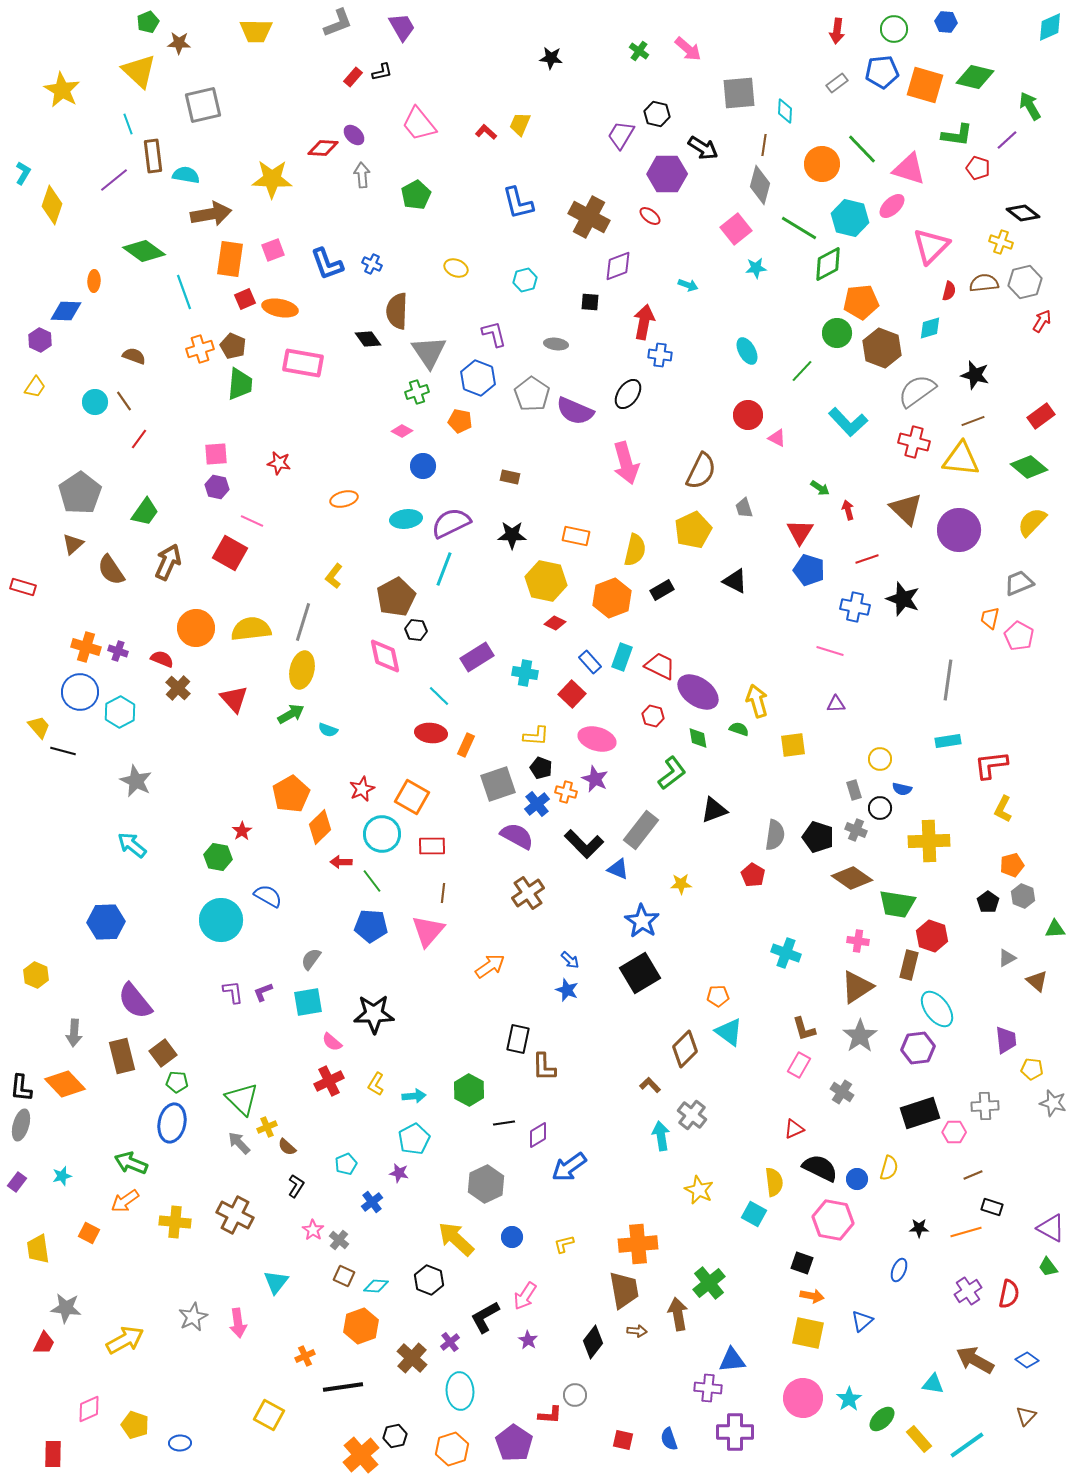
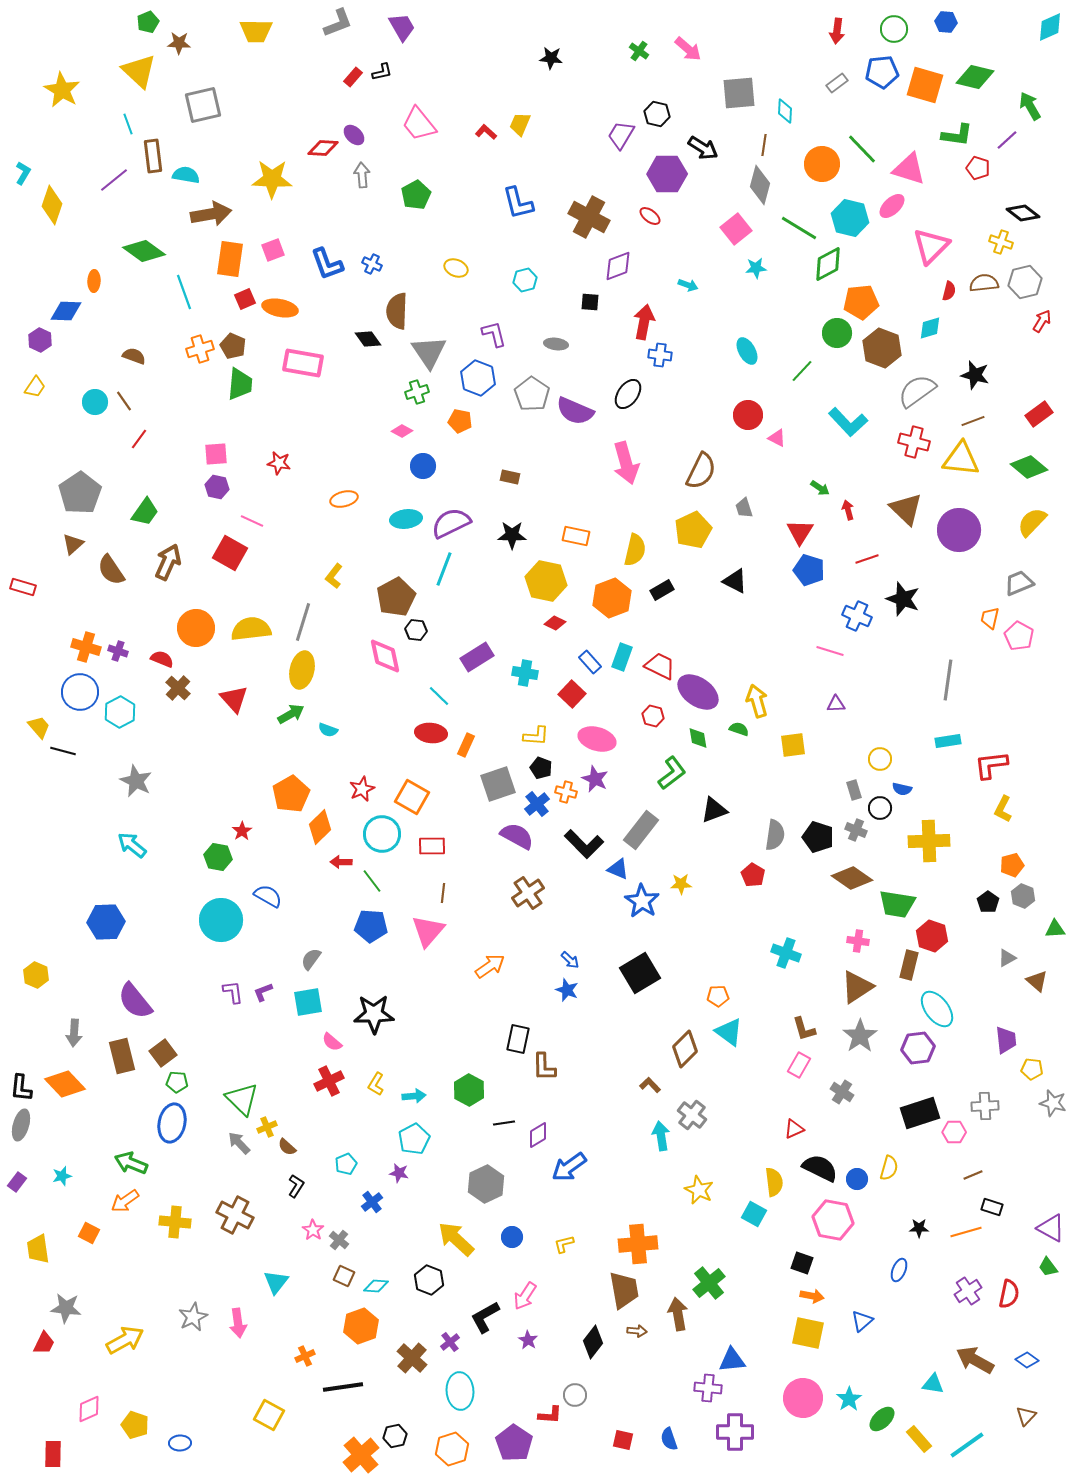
red rectangle at (1041, 416): moved 2 px left, 2 px up
blue cross at (855, 607): moved 2 px right, 9 px down; rotated 12 degrees clockwise
blue star at (642, 921): moved 20 px up
